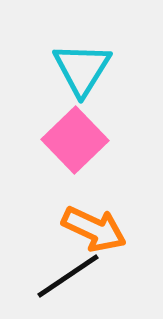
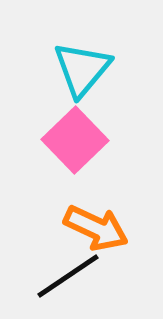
cyan triangle: rotated 8 degrees clockwise
orange arrow: moved 2 px right, 1 px up
